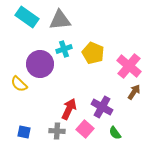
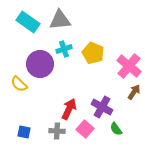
cyan rectangle: moved 1 px right, 5 px down
green semicircle: moved 1 px right, 4 px up
